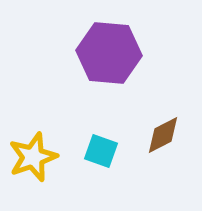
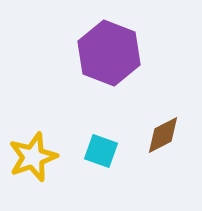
purple hexagon: rotated 16 degrees clockwise
